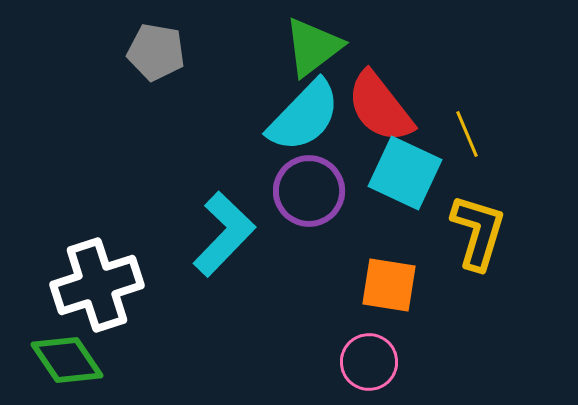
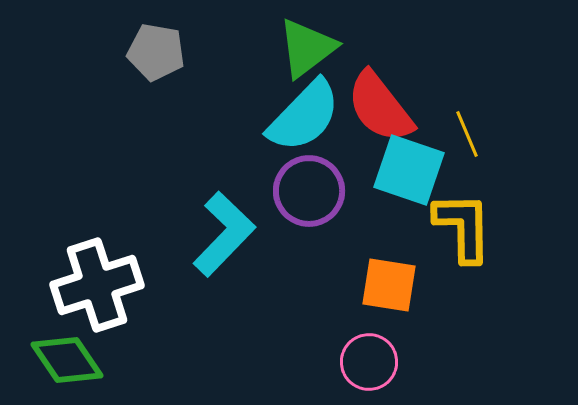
green triangle: moved 6 px left, 1 px down
cyan square: moved 4 px right, 3 px up; rotated 6 degrees counterclockwise
yellow L-shape: moved 15 px left, 5 px up; rotated 18 degrees counterclockwise
